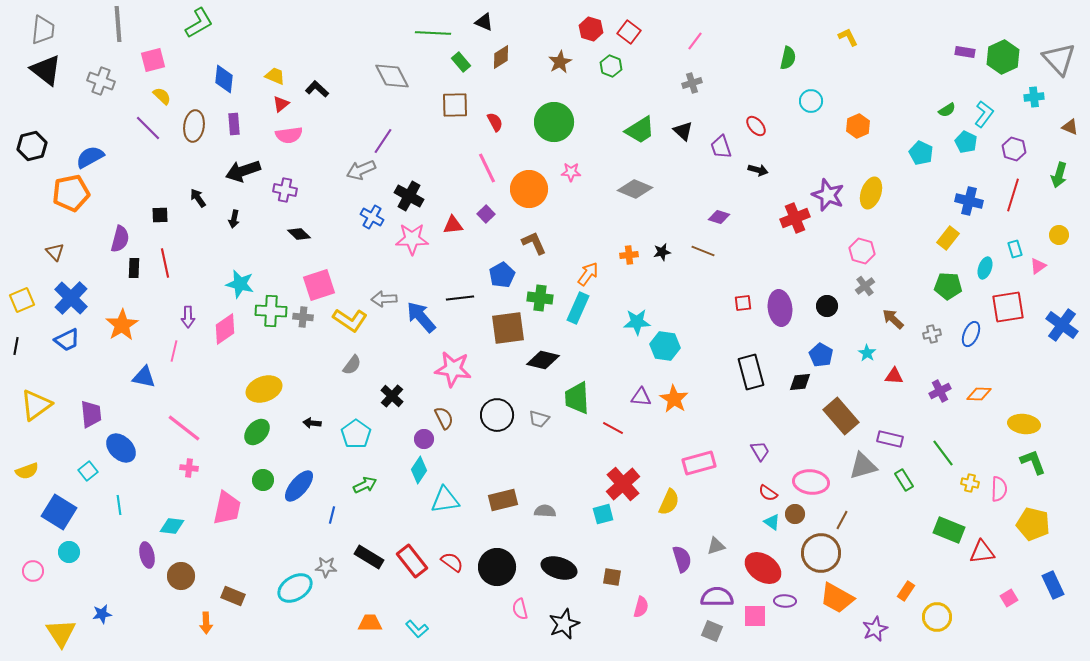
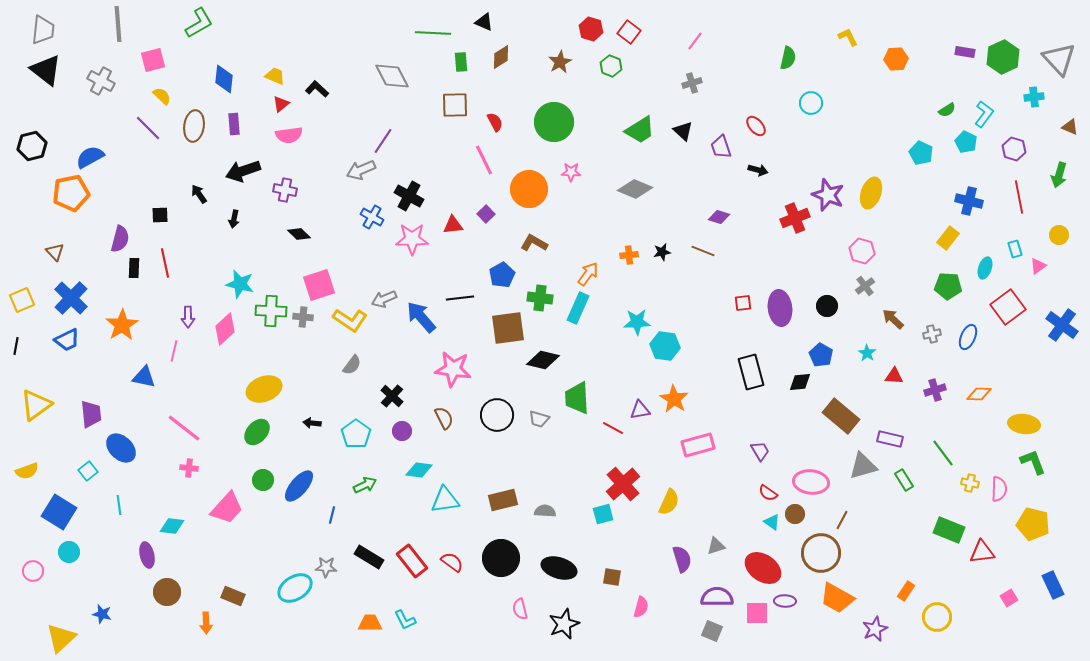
green rectangle at (461, 62): rotated 36 degrees clockwise
gray cross at (101, 81): rotated 8 degrees clockwise
cyan circle at (811, 101): moved 2 px down
orange hexagon at (858, 126): moved 38 px right, 67 px up; rotated 20 degrees clockwise
pink line at (487, 168): moved 3 px left, 8 px up
red line at (1013, 195): moved 6 px right, 2 px down; rotated 28 degrees counterclockwise
black arrow at (198, 198): moved 1 px right, 4 px up
brown L-shape at (534, 243): rotated 36 degrees counterclockwise
gray arrow at (384, 299): rotated 20 degrees counterclockwise
red square at (1008, 307): rotated 28 degrees counterclockwise
pink diamond at (225, 329): rotated 8 degrees counterclockwise
blue ellipse at (971, 334): moved 3 px left, 3 px down
purple cross at (940, 391): moved 5 px left, 1 px up; rotated 10 degrees clockwise
purple triangle at (641, 397): moved 1 px left, 13 px down; rotated 15 degrees counterclockwise
brown rectangle at (841, 416): rotated 9 degrees counterclockwise
purple circle at (424, 439): moved 22 px left, 8 px up
pink rectangle at (699, 463): moved 1 px left, 18 px up
cyan diamond at (419, 470): rotated 64 degrees clockwise
pink trapezoid at (227, 508): rotated 30 degrees clockwise
black circle at (497, 567): moved 4 px right, 9 px up
brown circle at (181, 576): moved 14 px left, 16 px down
blue star at (102, 614): rotated 24 degrees clockwise
pink square at (755, 616): moved 2 px right, 3 px up
cyan L-shape at (417, 629): moved 12 px left, 9 px up; rotated 15 degrees clockwise
yellow triangle at (61, 633): moved 5 px down; rotated 20 degrees clockwise
